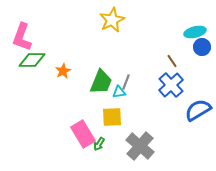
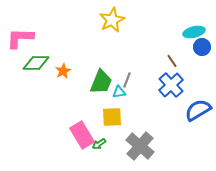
cyan ellipse: moved 1 px left
pink L-shape: moved 2 px left, 1 px down; rotated 72 degrees clockwise
green diamond: moved 4 px right, 3 px down
gray line: moved 1 px right, 2 px up
pink rectangle: moved 1 px left, 1 px down
green arrow: rotated 24 degrees clockwise
